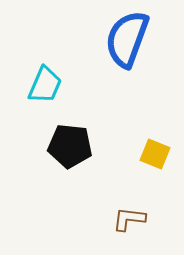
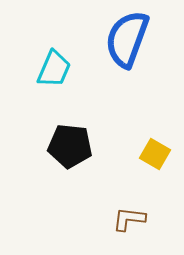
cyan trapezoid: moved 9 px right, 16 px up
yellow square: rotated 8 degrees clockwise
